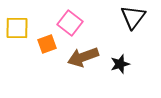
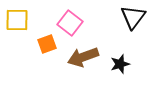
yellow square: moved 8 px up
